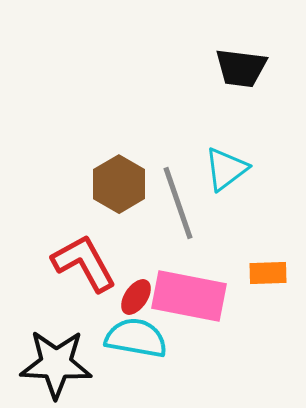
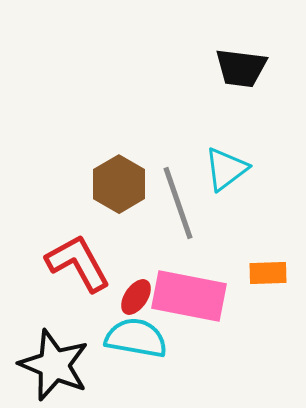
red L-shape: moved 6 px left
black star: moved 2 px left, 1 px down; rotated 20 degrees clockwise
